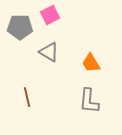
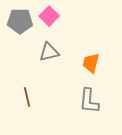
pink square: moved 1 px left, 1 px down; rotated 18 degrees counterclockwise
gray pentagon: moved 6 px up
gray triangle: rotated 45 degrees counterclockwise
orange trapezoid: rotated 45 degrees clockwise
